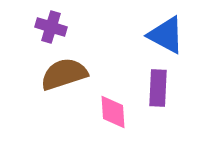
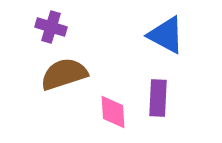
purple rectangle: moved 10 px down
